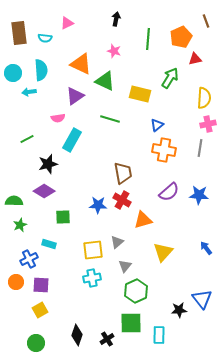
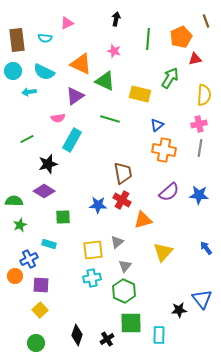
brown rectangle at (19, 33): moved 2 px left, 7 px down
cyan semicircle at (41, 70): moved 3 px right, 2 px down; rotated 120 degrees clockwise
cyan circle at (13, 73): moved 2 px up
yellow semicircle at (204, 98): moved 3 px up
pink cross at (208, 124): moved 9 px left
orange circle at (16, 282): moved 1 px left, 6 px up
green hexagon at (136, 291): moved 12 px left; rotated 10 degrees counterclockwise
yellow square at (40, 310): rotated 14 degrees counterclockwise
